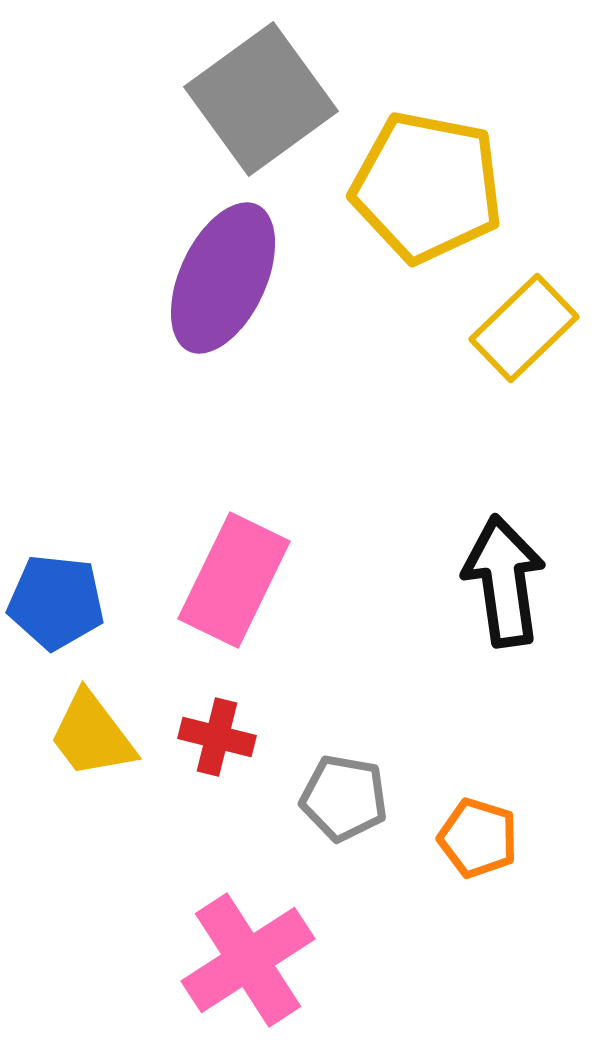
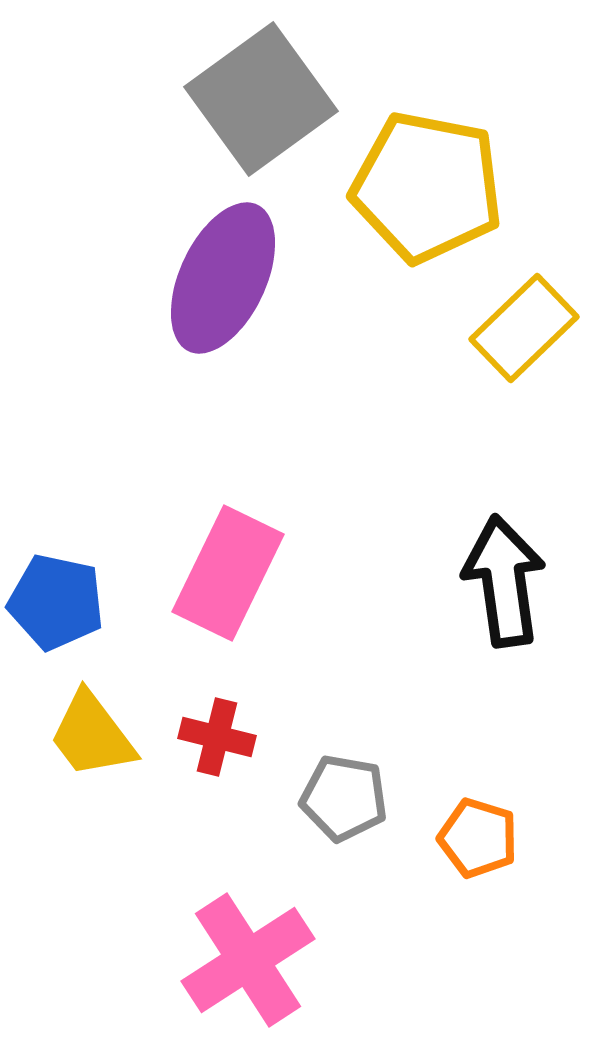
pink rectangle: moved 6 px left, 7 px up
blue pentagon: rotated 6 degrees clockwise
